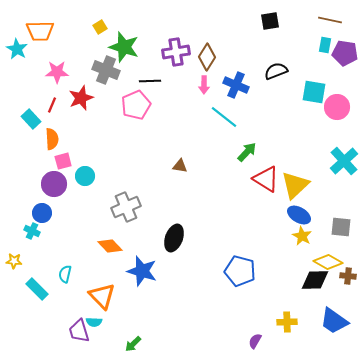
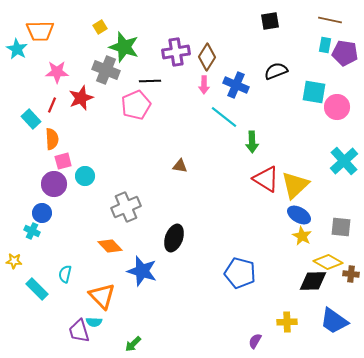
green arrow at (247, 152): moved 5 px right, 10 px up; rotated 135 degrees clockwise
blue pentagon at (240, 271): moved 2 px down
brown cross at (348, 276): moved 3 px right, 2 px up
black diamond at (315, 280): moved 2 px left, 1 px down
